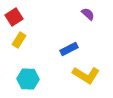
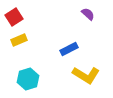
yellow rectangle: rotated 35 degrees clockwise
cyan hexagon: rotated 20 degrees counterclockwise
